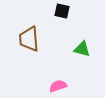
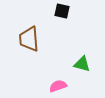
green triangle: moved 15 px down
